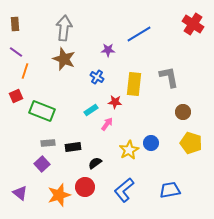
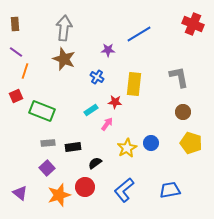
red cross: rotated 10 degrees counterclockwise
gray L-shape: moved 10 px right
yellow star: moved 2 px left, 2 px up
purple square: moved 5 px right, 4 px down
